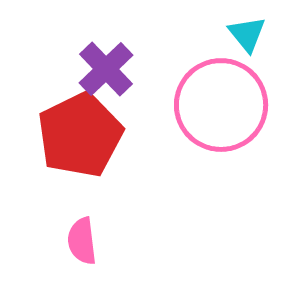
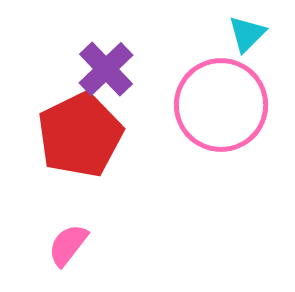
cyan triangle: rotated 24 degrees clockwise
pink semicircle: moved 14 px left, 4 px down; rotated 45 degrees clockwise
